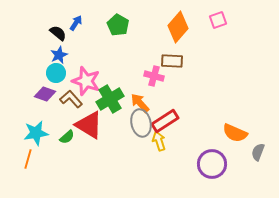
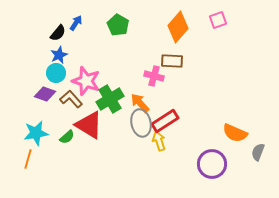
black semicircle: rotated 90 degrees clockwise
